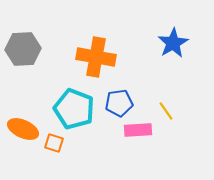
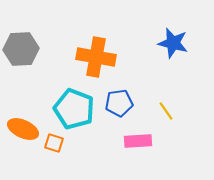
blue star: rotated 28 degrees counterclockwise
gray hexagon: moved 2 px left
pink rectangle: moved 11 px down
